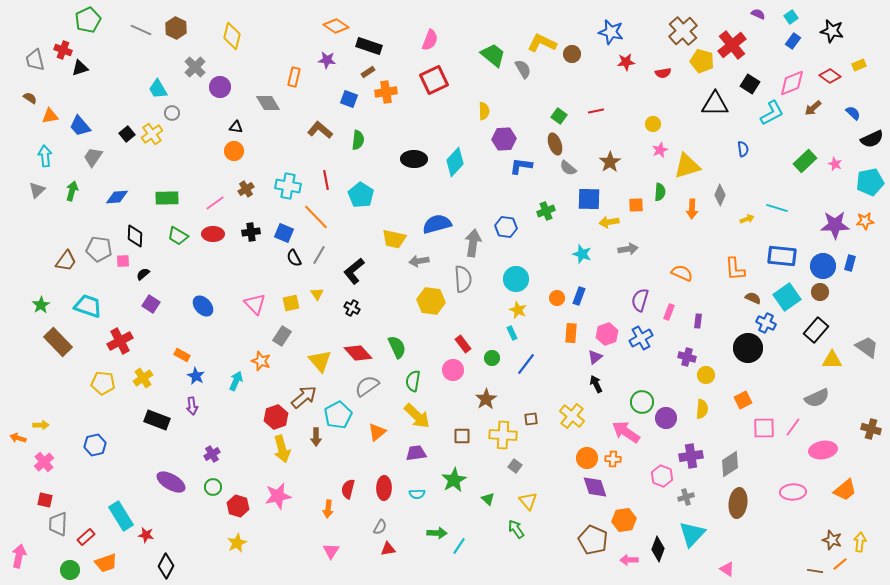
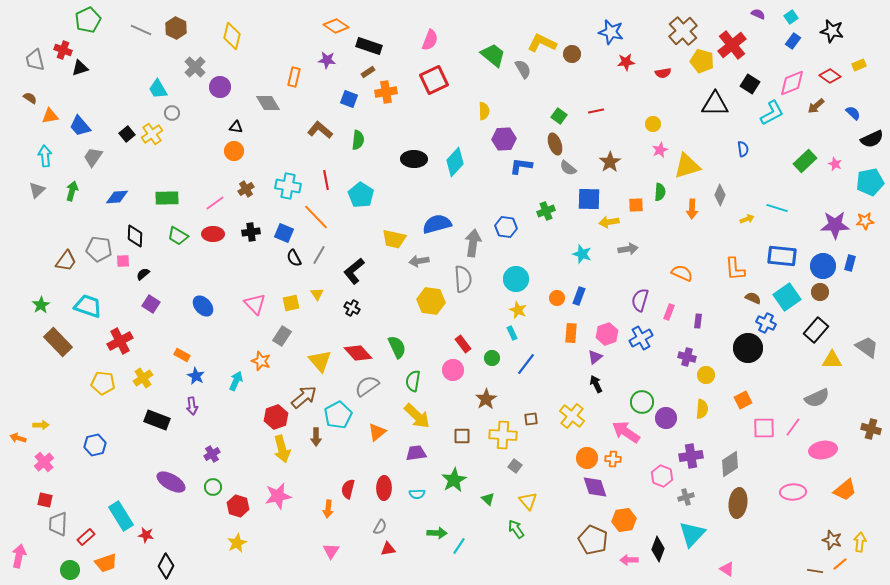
brown arrow at (813, 108): moved 3 px right, 2 px up
